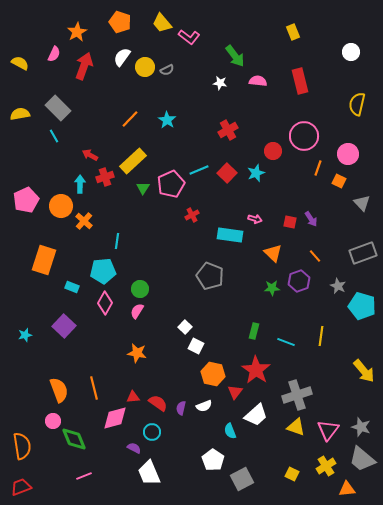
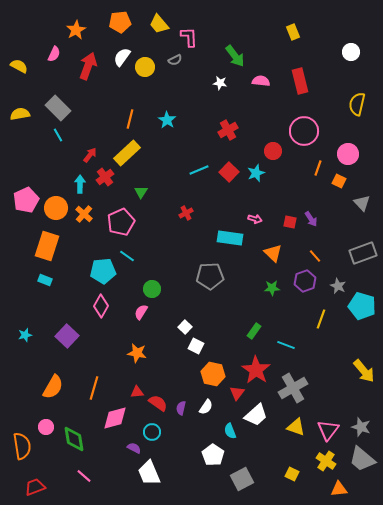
orange pentagon at (120, 22): rotated 25 degrees counterclockwise
yellow trapezoid at (162, 23): moved 3 px left, 1 px down
orange star at (77, 32): moved 1 px left, 2 px up
pink L-shape at (189, 37): rotated 130 degrees counterclockwise
yellow semicircle at (20, 63): moved 1 px left, 3 px down
red arrow at (84, 66): moved 4 px right
gray semicircle at (167, 70): moved 8 px right, 10 px up
pink semicircle at (258, 81): moved 3 px right
orange line at (130, 119): rotated 30 degrees counterclockwise
cyan line at (54, 136): moved 4 px right, 1 px up
pink circle at (304, 136): moved 5 px up
red arrow at (90, 155): rotated 98 degrees clockwise
yellow rectangle at (133, 161): moved 6 px left, 8 px up
red square at (227, 173): moved 2 px right, 1 px up
red cross at (105, 177): rotated 18 degrees counterclockwise
pink pentagon at (171, 184): moved 50 px left, 38 px down
green triangle at (143, 188): moved 2 px left, 4 px down
orange circle at (61, 206): moved 5 px left, 2 px down
red cross at (192, 215): moved 6 px left, 2 px up
orange cross at (84, 221): moved 7 px up
cyan rectangle at (230, 235): moved 3 px down
cyan line at (117, 241): moved 10 px right, 15 px down; rotated 63 degrees counterclockwise
orange rectangle at (44, 260): moved 3 px right, 14 px up
gray pentagon at (210, 276): rotated 24 degrees counterclockwise
purple hexagon at (299, 281): moved 6 px right
cyan rectangle at (72, 287): moved 27 px left, 7 px up
green circle at (140, 289): moved 12 px right
pink diamond at (105, 303): moved 4 px left, 3 px down
pink semicircle at (137, 311): moved 4 px right, 1 px down
purple square at (64, 326): moved 3 px right, 10 px down
green rectangle at (254, 331): rotated 21 degrees clockwise
yellow line at (321, 336): moved 17 px up; rotated 12 degrees clockwise
cyan line at (286, 342): moved 3 px down
orange line at (94, 388): rotated 30 degrees clockwise
orange semicircle at (59, 390): moved 6 px left, 3 px up; rotated 50 degrees clockwise
red triangle at (235, 392): moved 2 px right, 1 px down
gray cross at (297, 395): moved 4 px left, 7 px up; rotated 12 degrees counterclockwise
red triangle at (133, 397): moved 4 px right, 5 px up
white semicircle at (204, 406): moved 2 px right, 1 px down; rotated 35 degrees counterclockwise
pink circle at (53, 421): moved 7 px left, 6 px down
green diamond at (74, 439): rotated 12 degrees clockwise
white pentagon at (213, 460): moved 5 px up
yellow cross at (326, 466): moved 5 px up; rotated 24 degrees counterclockwise
pink line at (84, 476): rotated 63 degrees clockwise
red trapezoid at (21, 487): moved 14 px right
orange triangle at (347, 489): moved 8 px left
